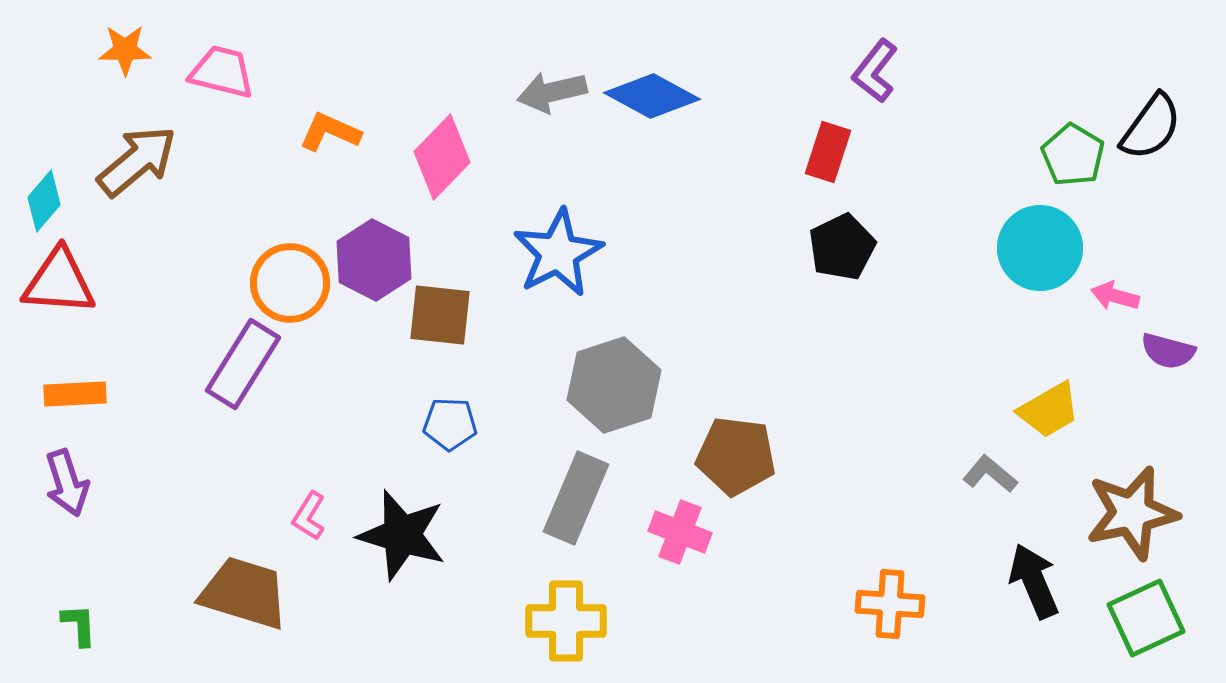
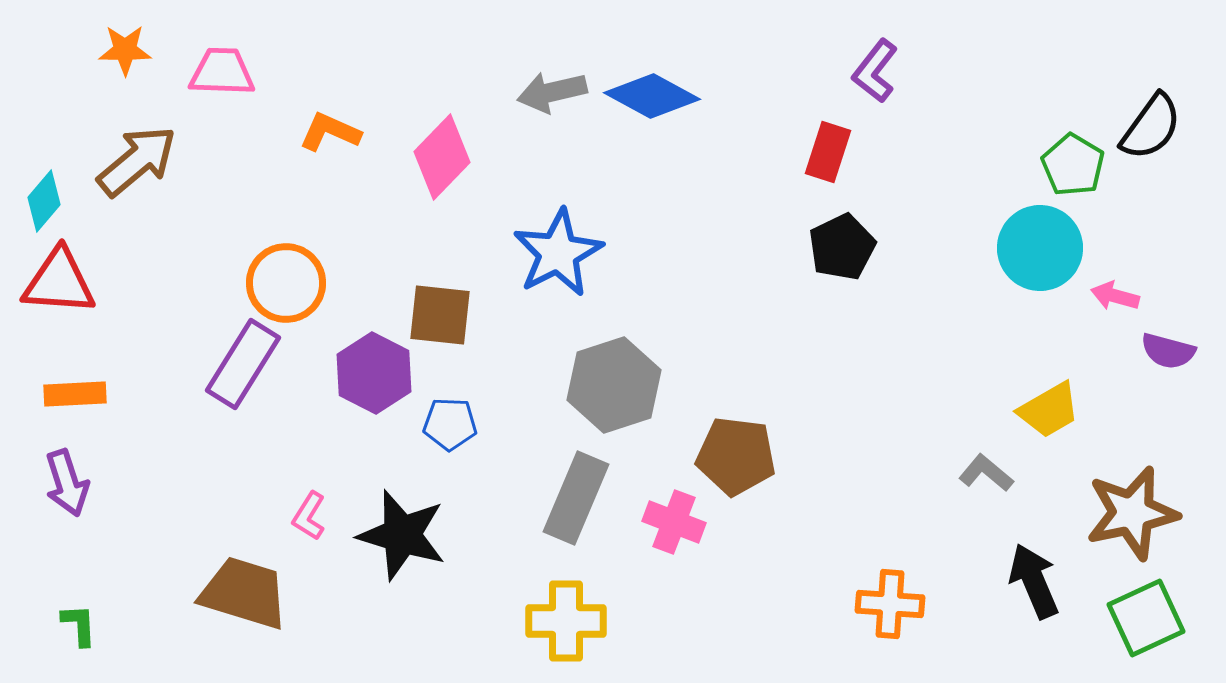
pink trapezoid: rotated 12 degrees counterclockwise
green pentagon: moved 10 px down
purple hexagon: moved 113 px down
orange circle: moved 4 px left
gray L-shape: moved 4 px left, 1 px up
pink cross: moved 6 px left, 10 px up
